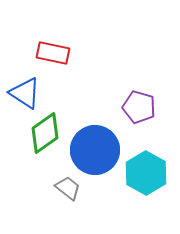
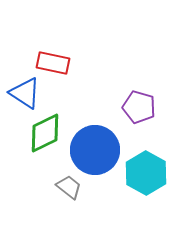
red rectangle: moved 10 px down
green diamond: rotated 9 degrees clockwise
gray trapezoid: moved 1 px right, 1 px up
